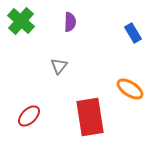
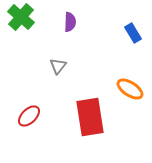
green cross: moved 4 px up
gray triangle: moved 1 px left
